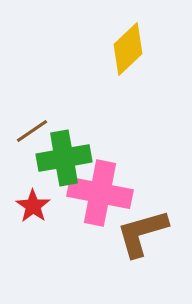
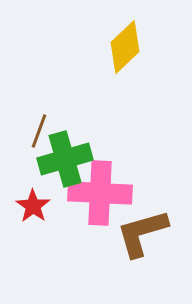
yellow diamond: moved 3 px left, 2 px up
brown line: moved 7 px right; rotated 36 degrees counterclockwise
green cross: moved 1 px right, 1 px down; rotated 6 degrees counterclockwise
pink cross: rotated 8 degrees counterclockwise
